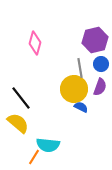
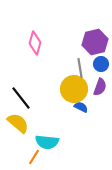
purple hexagon: moved 2 px down
cyan semicircle: moved 1 px left, 3 px up
